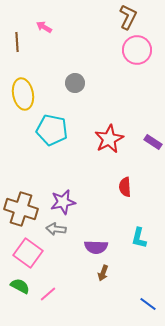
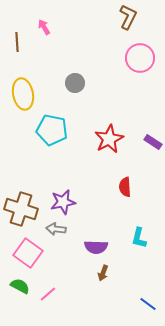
pink arrow: rotated 28 degrees clockwise
pink circle: moved 3 px right, 8 px down
